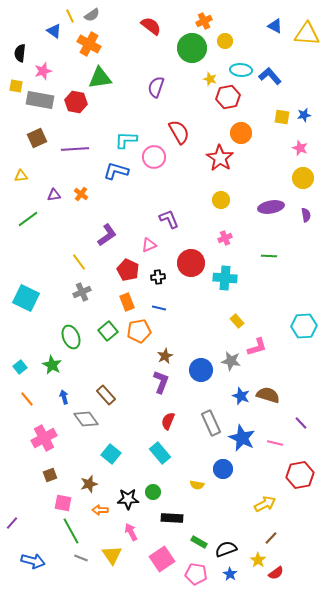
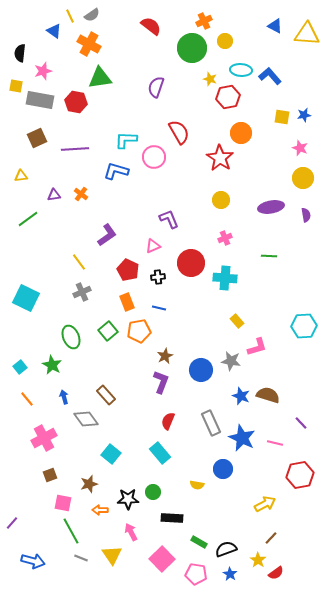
pink triangle at (149, 245): moved 4 px right, 1 px down
pink square at (162, 559): rotated 10 degrees counterclockwise
